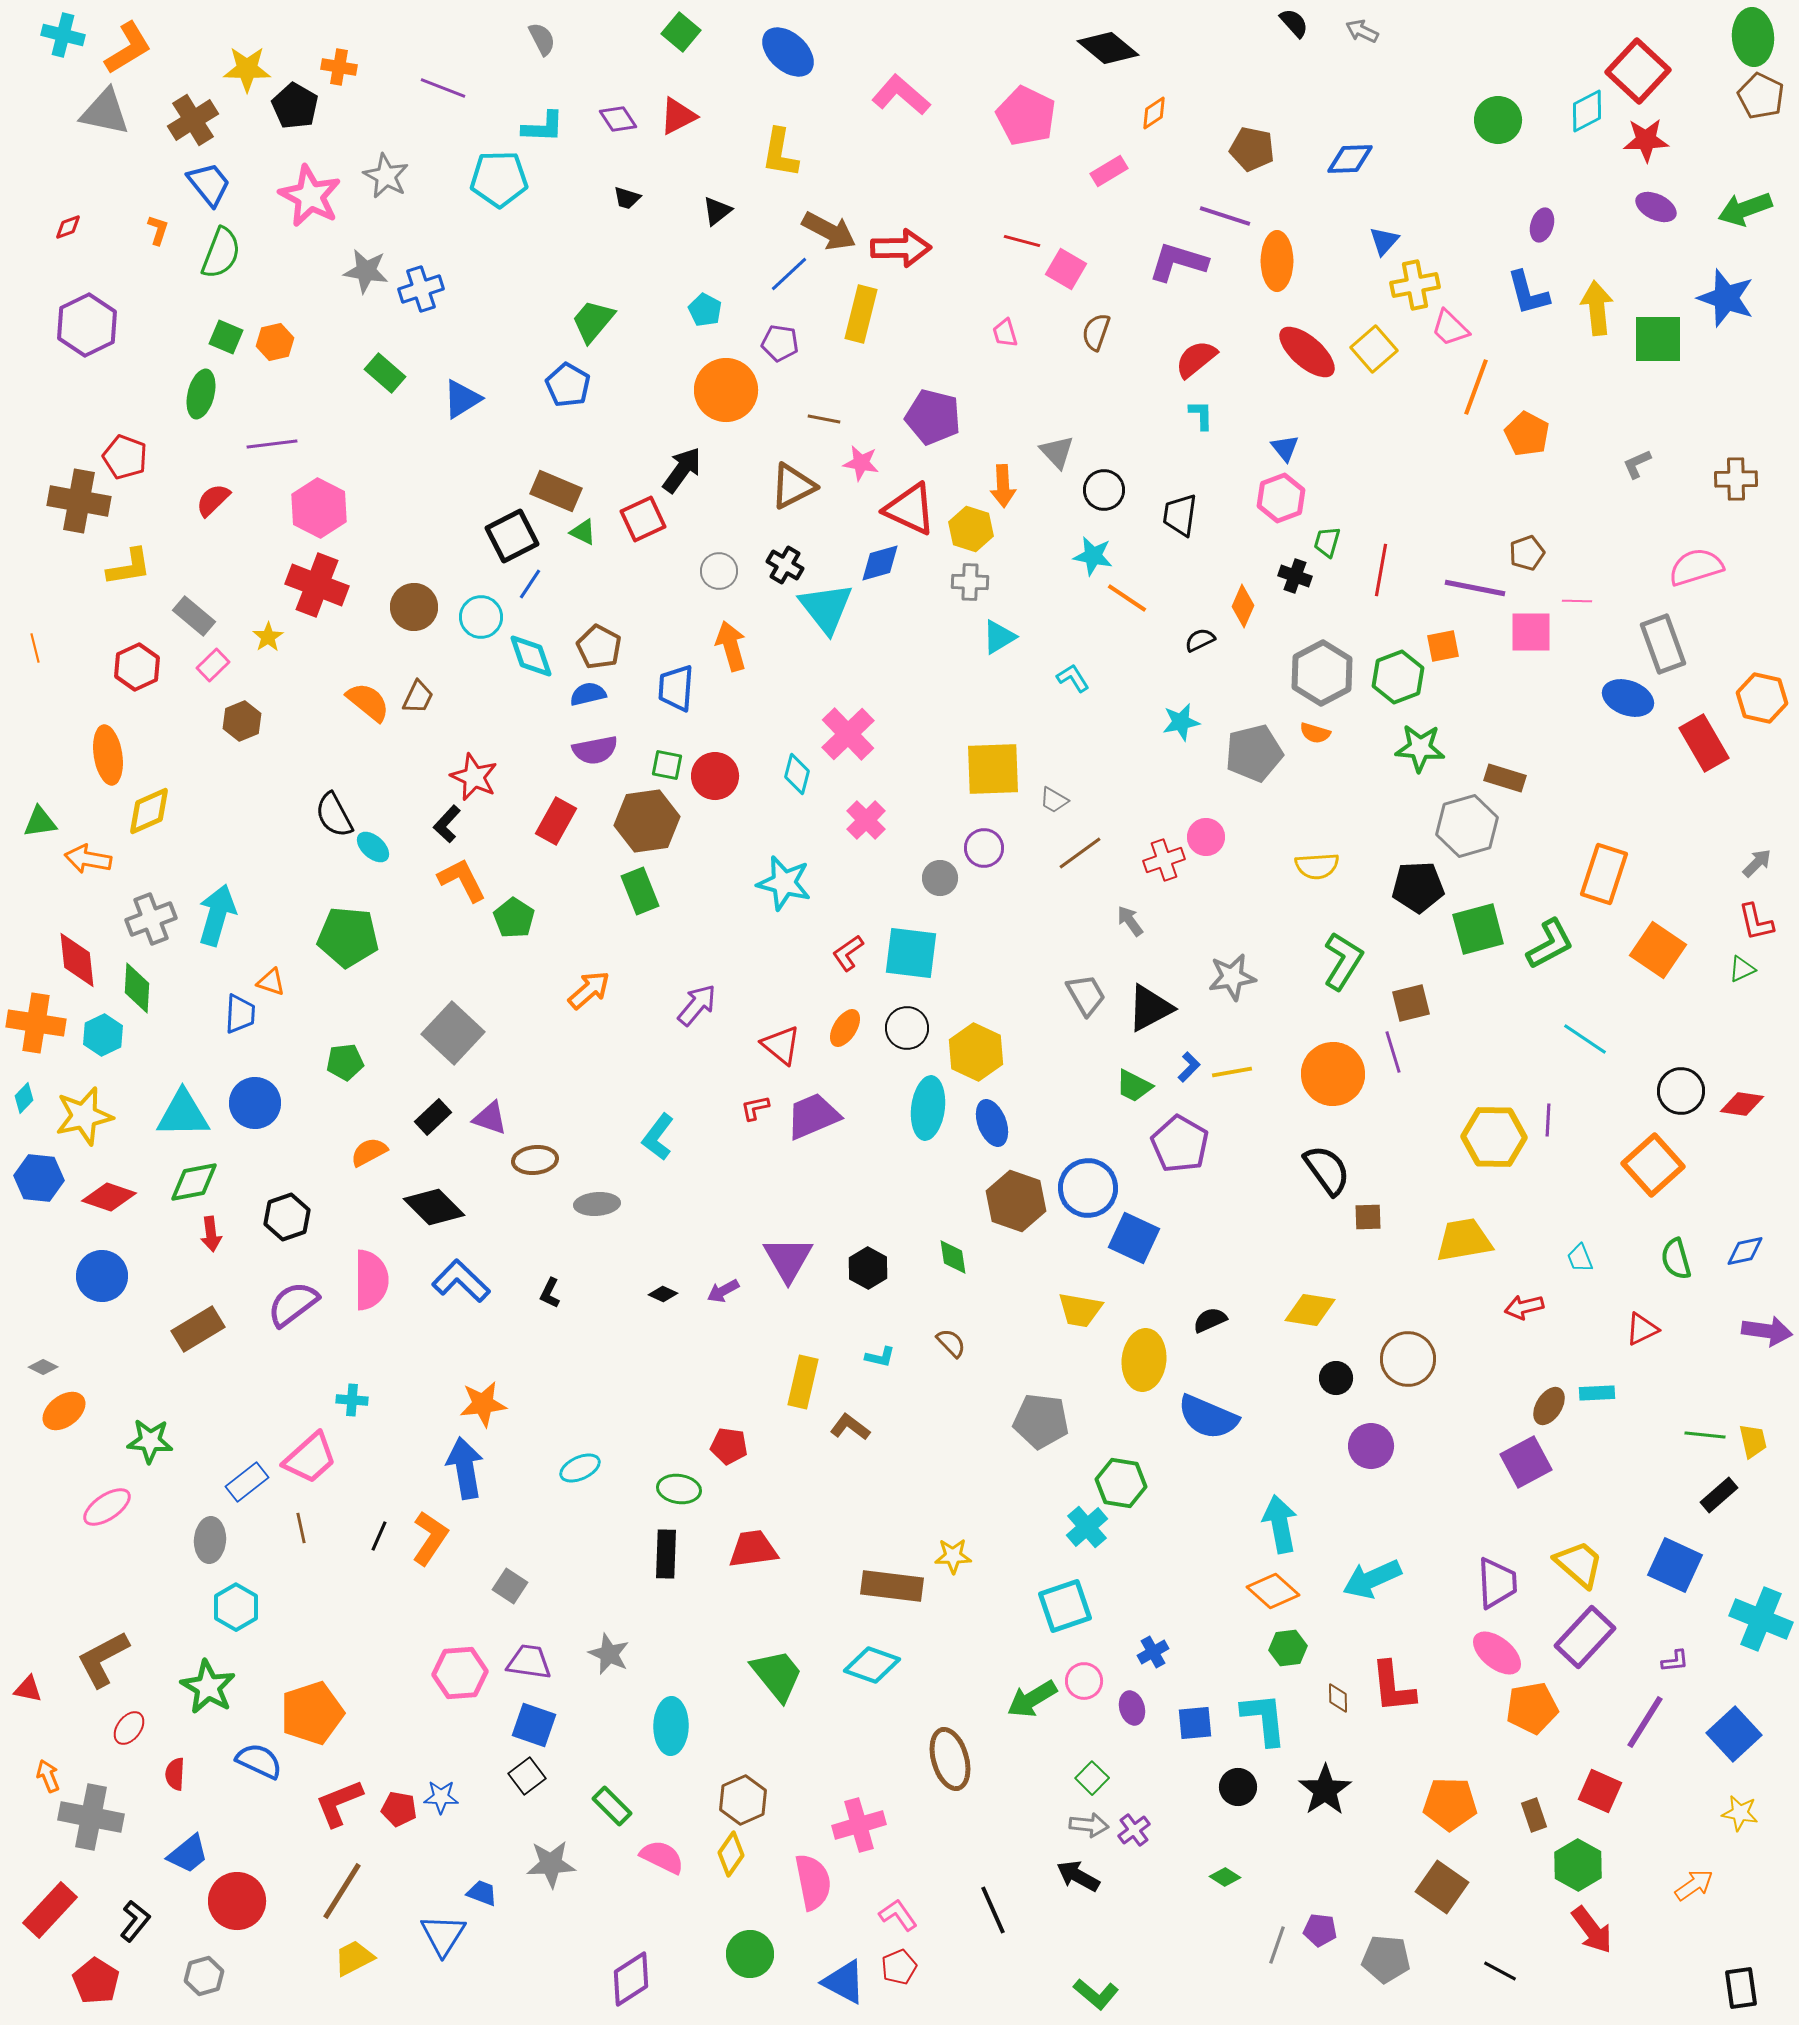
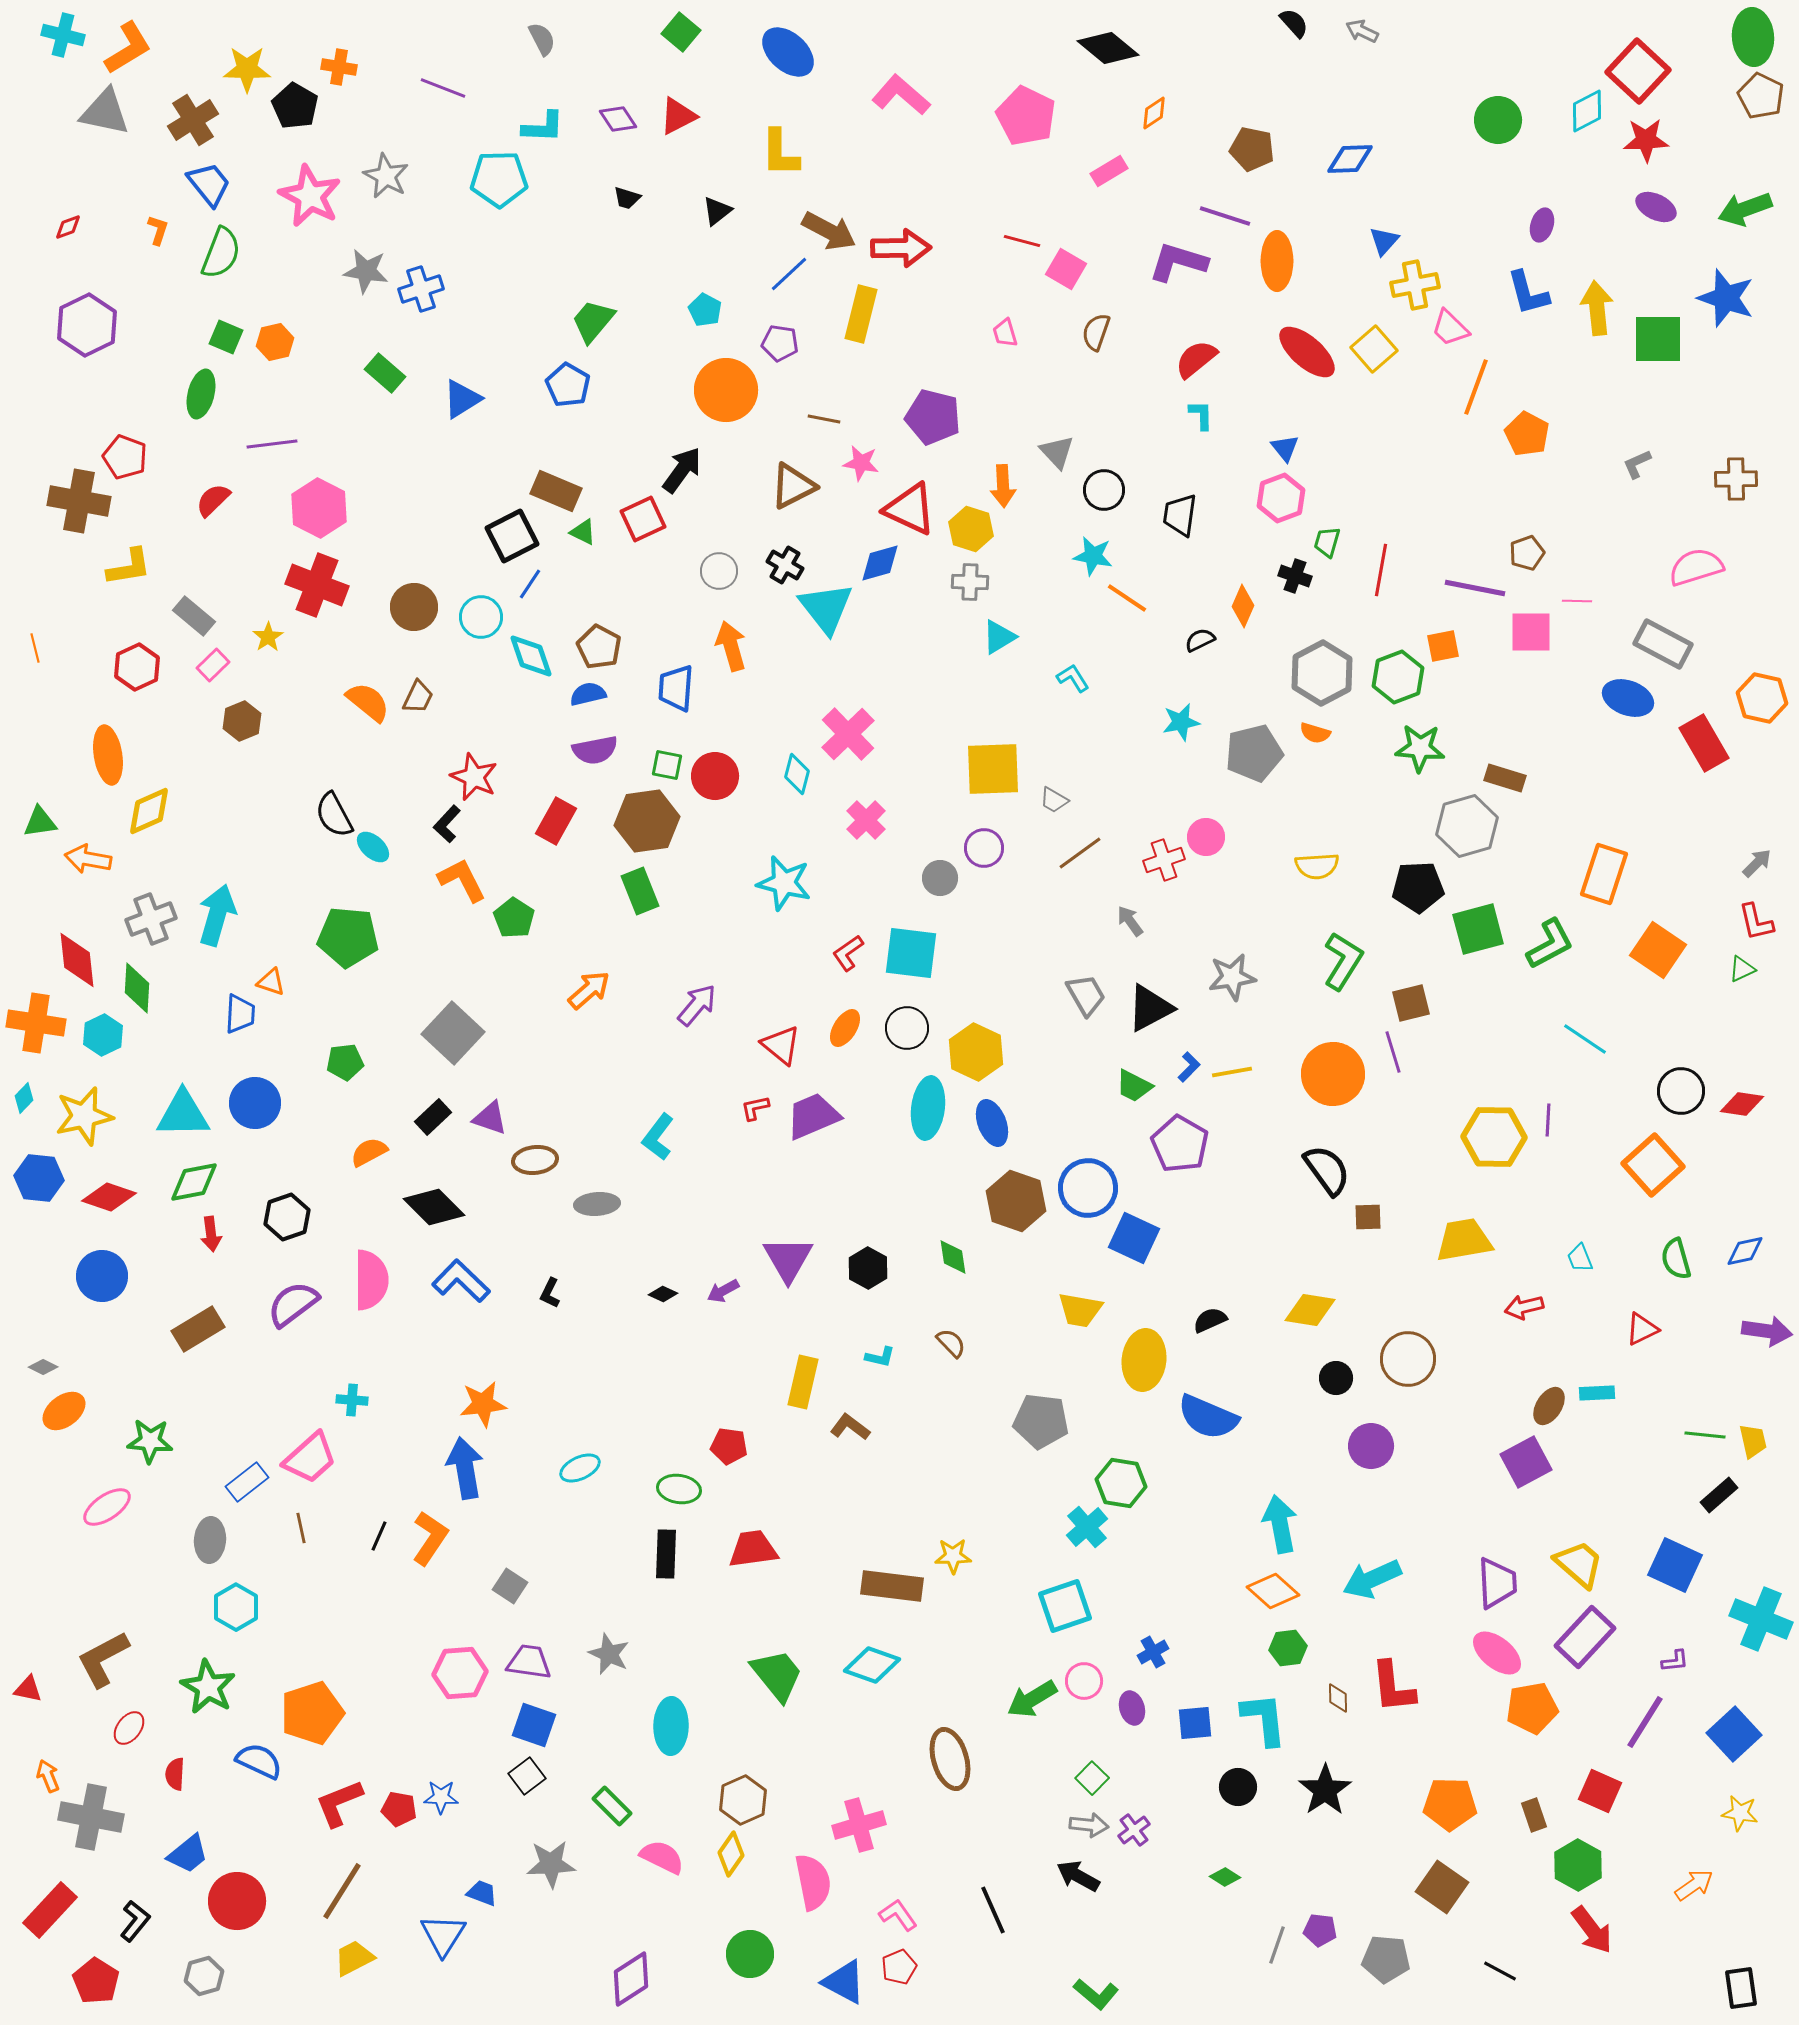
yellow L-shape at (780, 153): rotated 10 degrees counterclockwise
gray rectangle at (1663, 644): rotated 42 degrees counterclockwise
